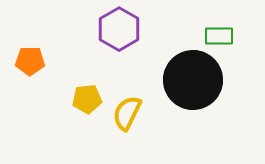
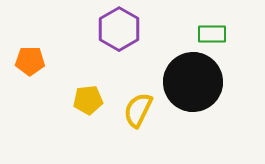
green rectangle: moved 7 px left, 2 px up
black circle: moved 2 px down
yellow pentagon: moved 1 px right, 1 px down
yellow semicircle: moved 11 px right, 3 px up
